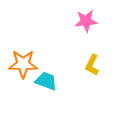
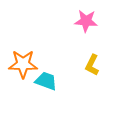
pink star: rotated 10 degrees clockwise
